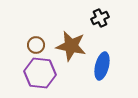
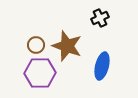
brown star: moved 4 px left; rotated 8 degrees clockwise
purple hexagon: rotated 8 degrees counterclockwise
